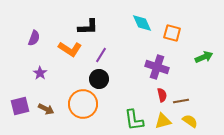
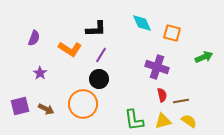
black L-shape: moved 8 px right, 2 px down
yellow semicircle: moved 1 px left
